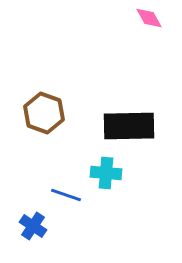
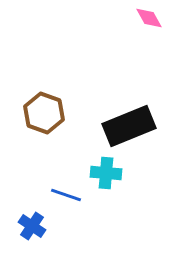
black rectangle: rotated 21 degrees counterclockwise
blue cross: moved 1 px left
